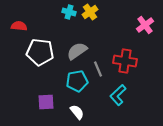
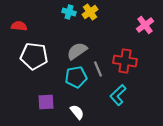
white pentagon: moved 6 px left, 4 px down
cyan pentagon: moved 1 px left, 4 px up
